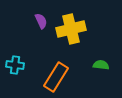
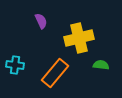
yellow cross: moved 8 px right, 9 px down
orange rectangle: moved 1 px left, 4 px up; rotated 8 degrees clockwise
